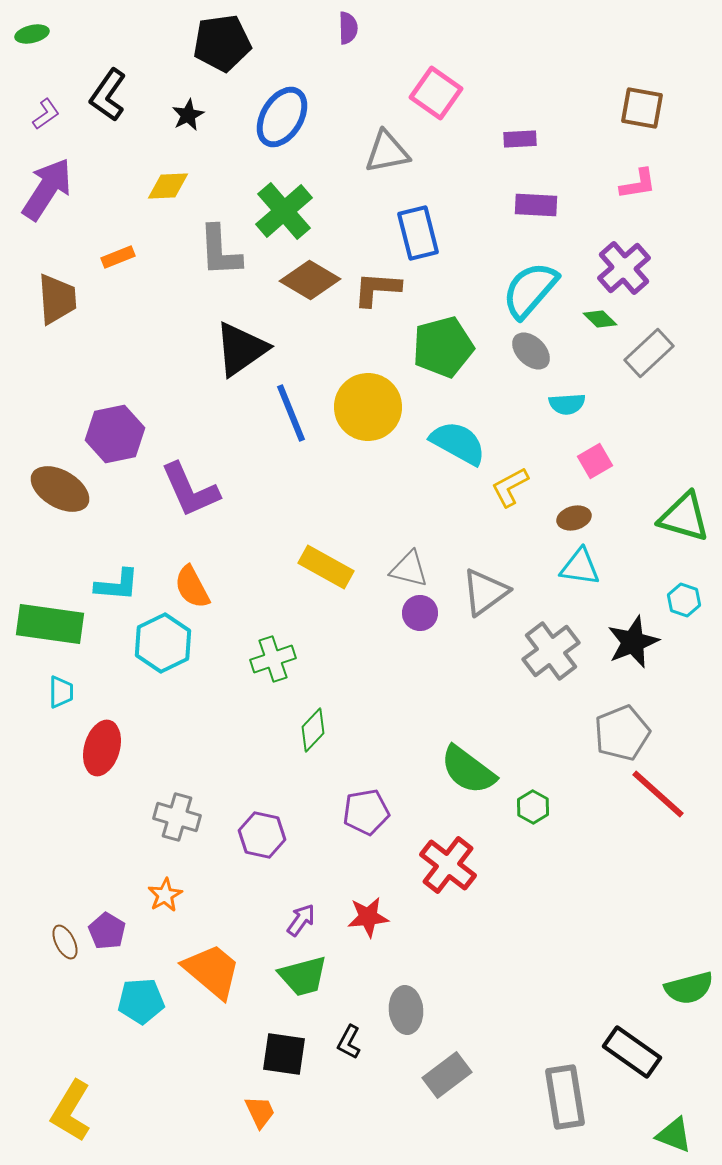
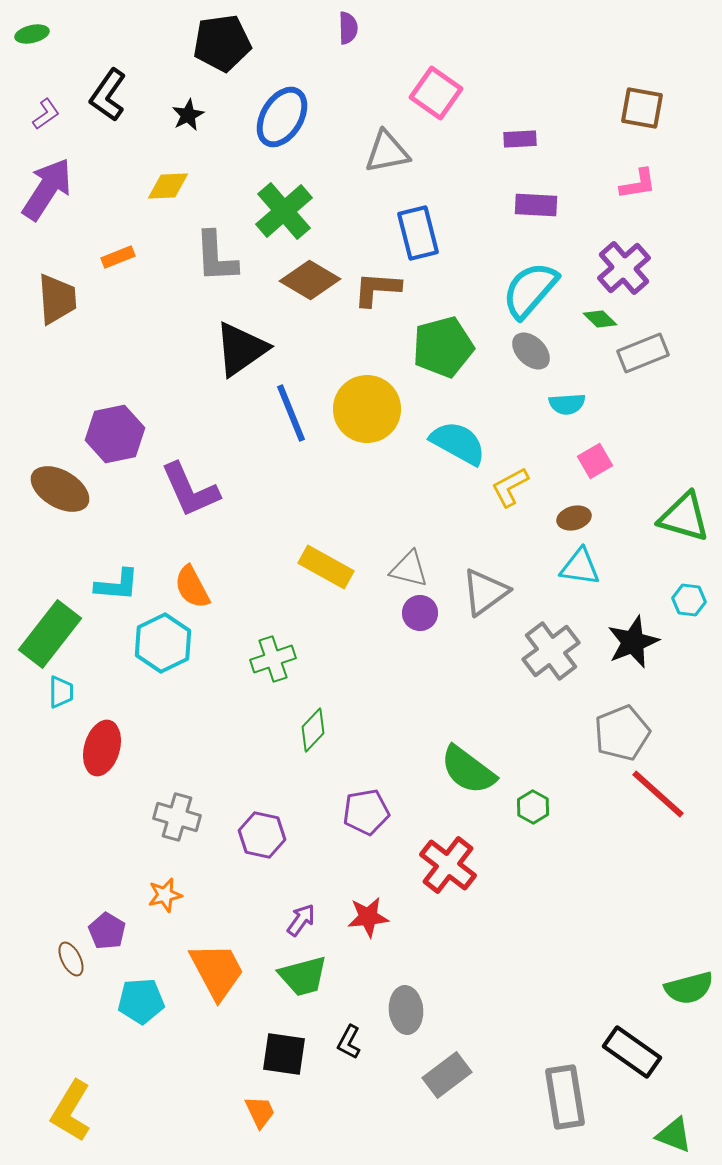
gray L-shape at (220, 251): moved 4 px left, 6 px down
gray rectangle at (649, 353): moved 6 px left; rotated 21 degrees clockwise
yellow circle at (368, 407): moved 1 px left, 2 px down
cyan hexagon at (684, 600): moved 5 px right; rotated 12 degrees counterclockwise
green rectangle at (50, 624): moved 10 px down; rotated 60 degrees counterclockwise
orange star at (165, 895): rotated 16 degrees clockwise
brown ellipse at (65, 942): moved 6 px right, 17 px down
orange trapezoid at (212, 971): moved 5 px right; rotated 22 degrees clockwise
